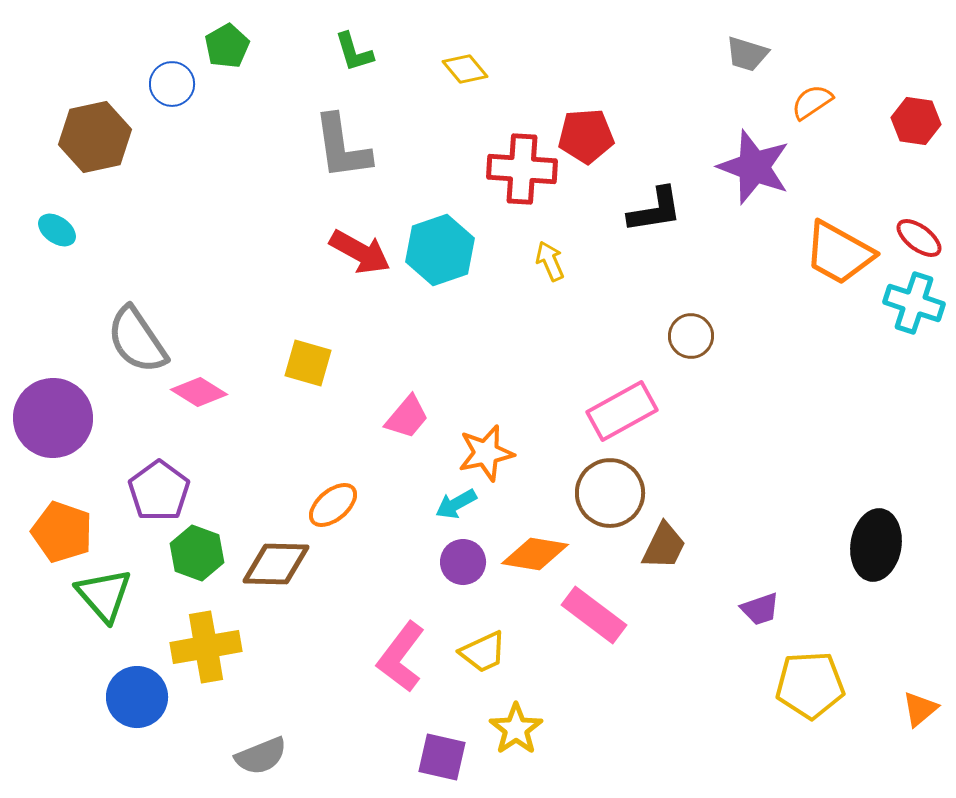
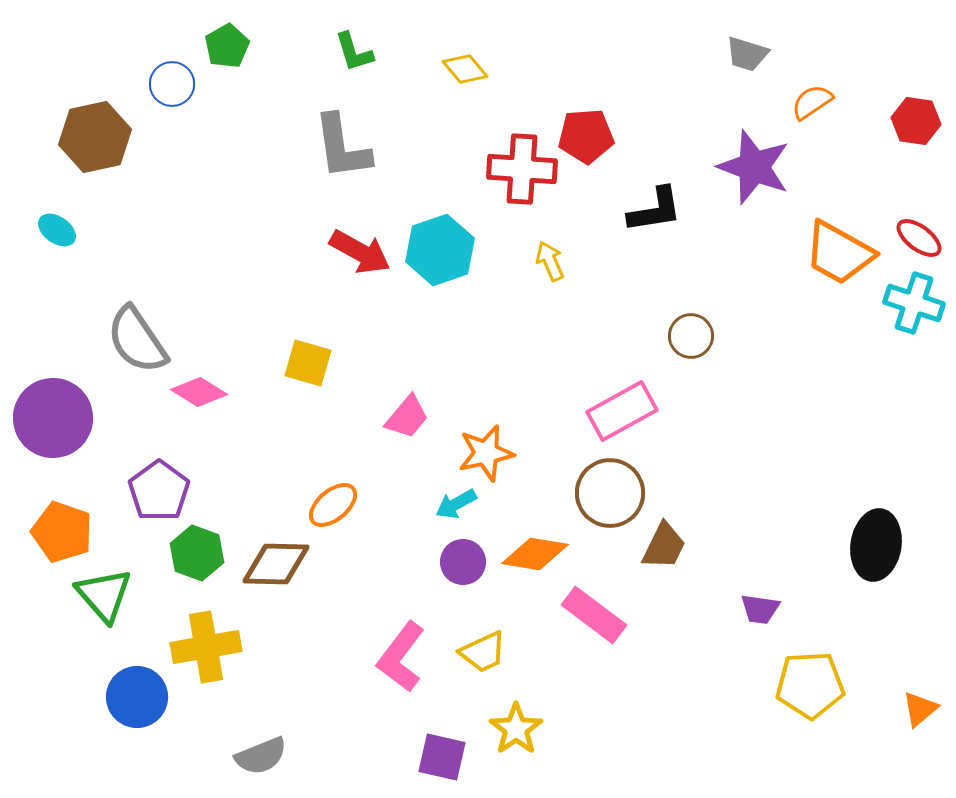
purple trapezoid at (760, 609): rotated 27 degrees clockwise
